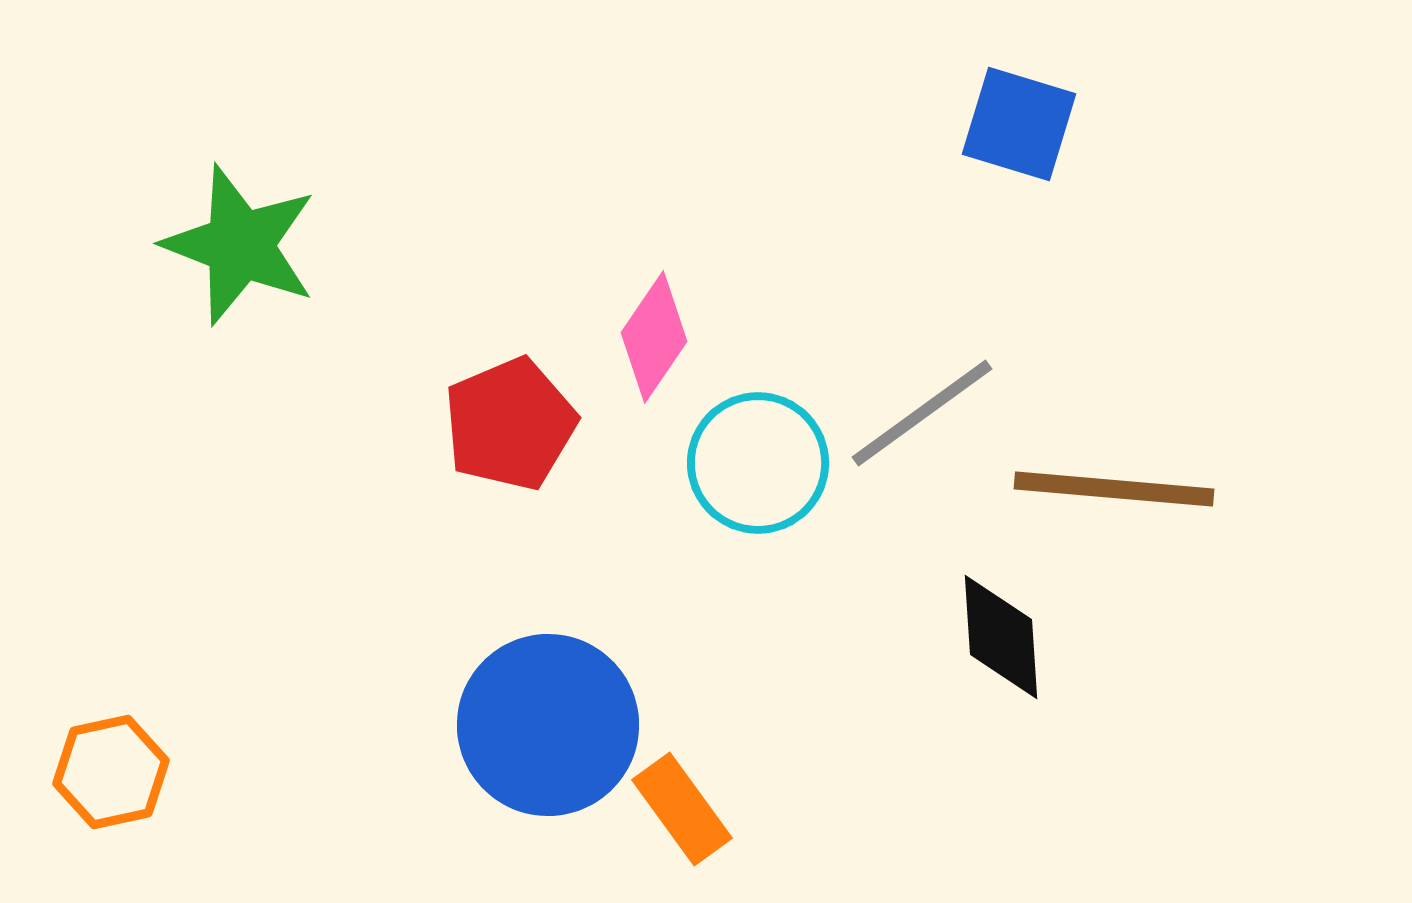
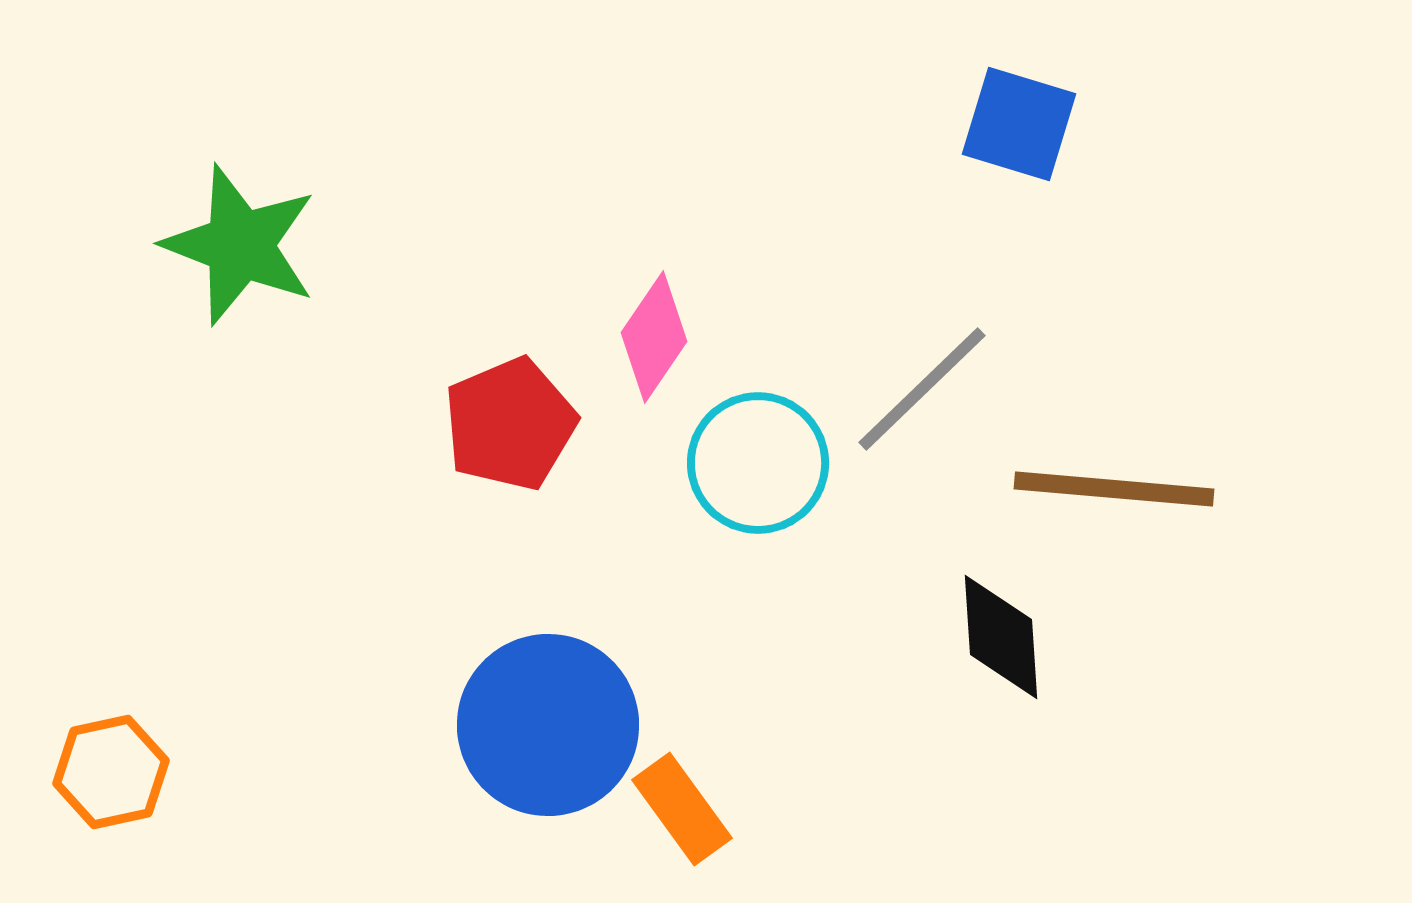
gray line: moved 24 px up; rotated 8 degrees counterclockwise
